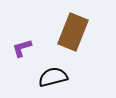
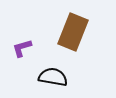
black semicircle: rotated 24 degrees clockwise
